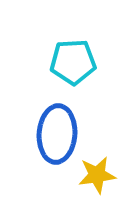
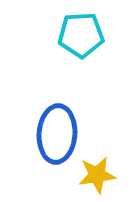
cyan pentagon: moved 8 px right, 27 px up
